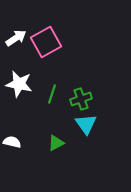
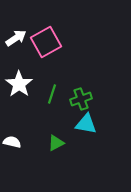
white star: rotated 24 degrees clockwise
cyan triangle: rotated 45 degrees counterclockwise
